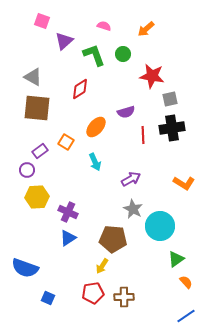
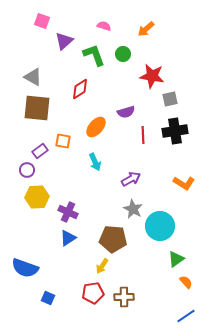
black cross: moved 3 px right, 3 px down
orange square: moved 3 px left, 1 px up; rotated 21 degrees counterclockwise
